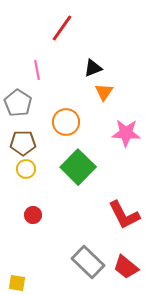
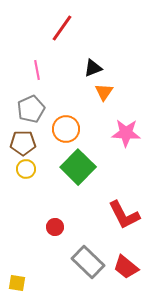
gray pentagon: moved 13 px right, 6 px down; rotated 16 degrees clockwise
orange circle: moved 7 px down
red circle: moved 22 px right, 12 px down
